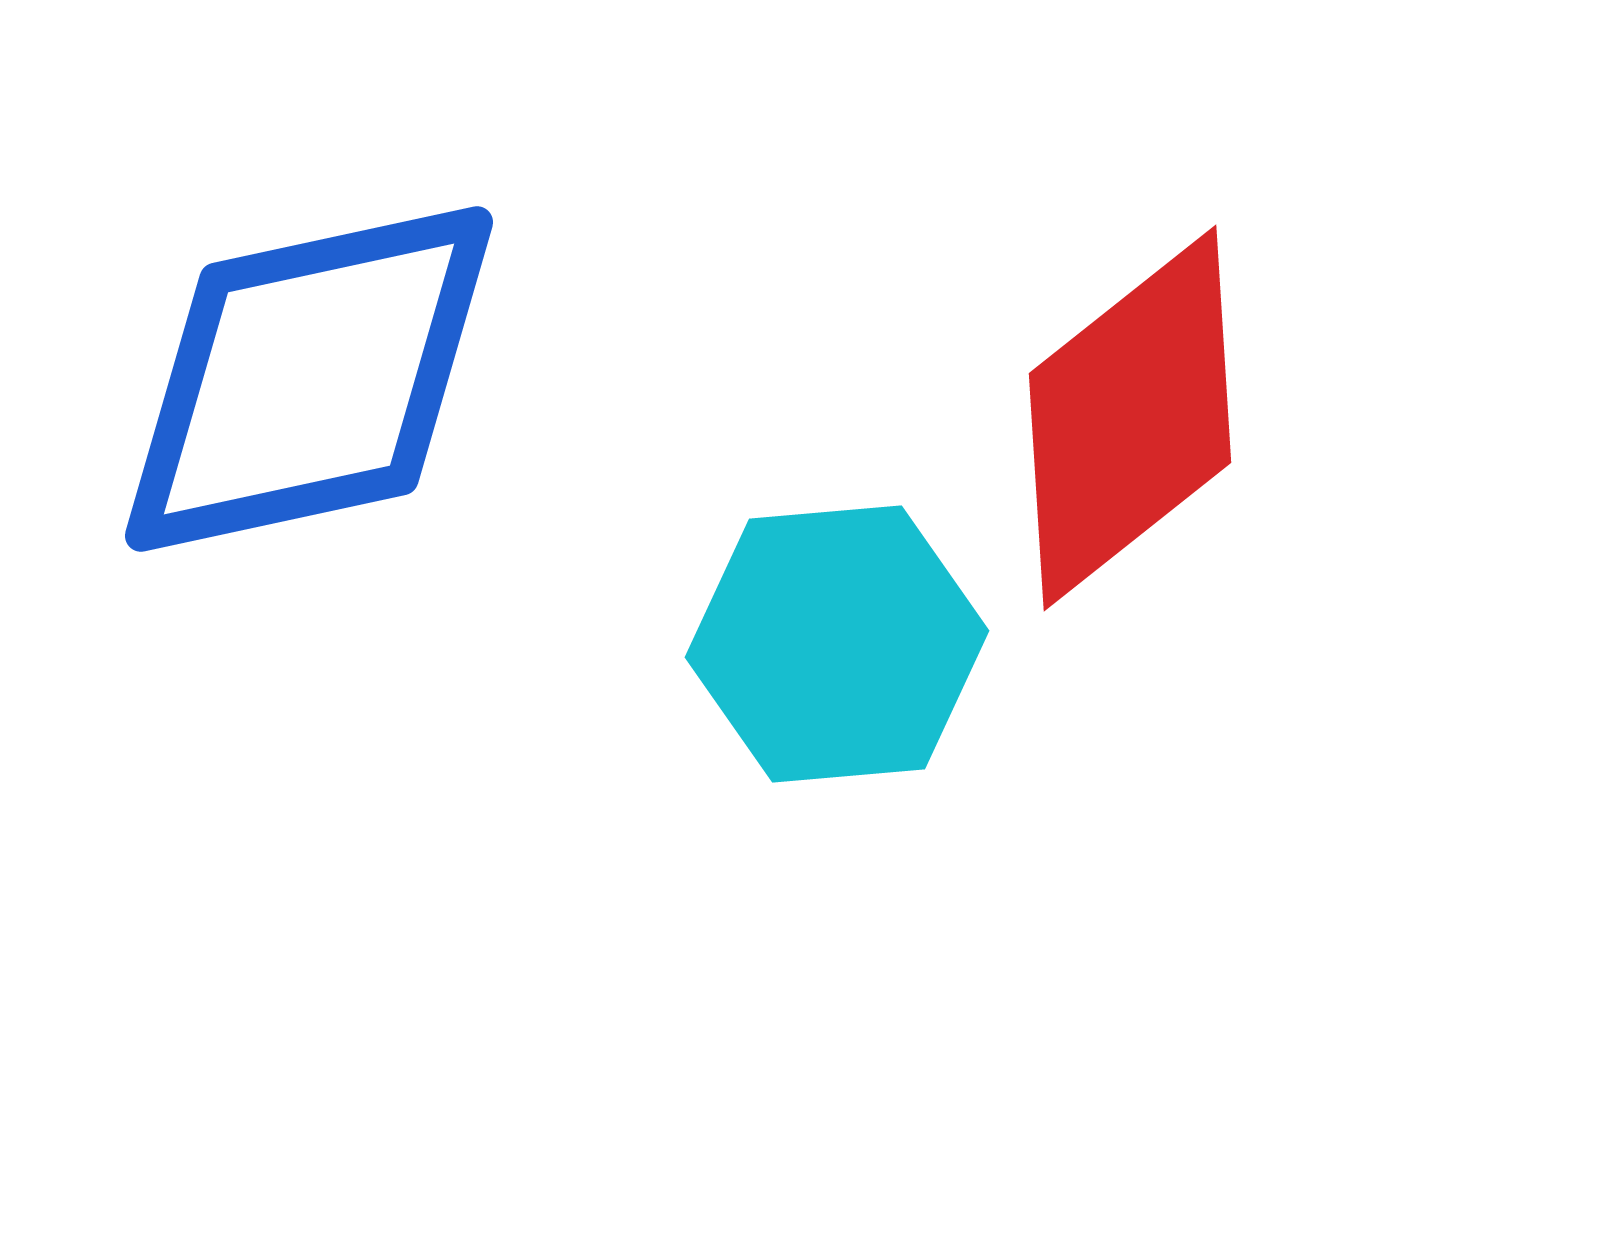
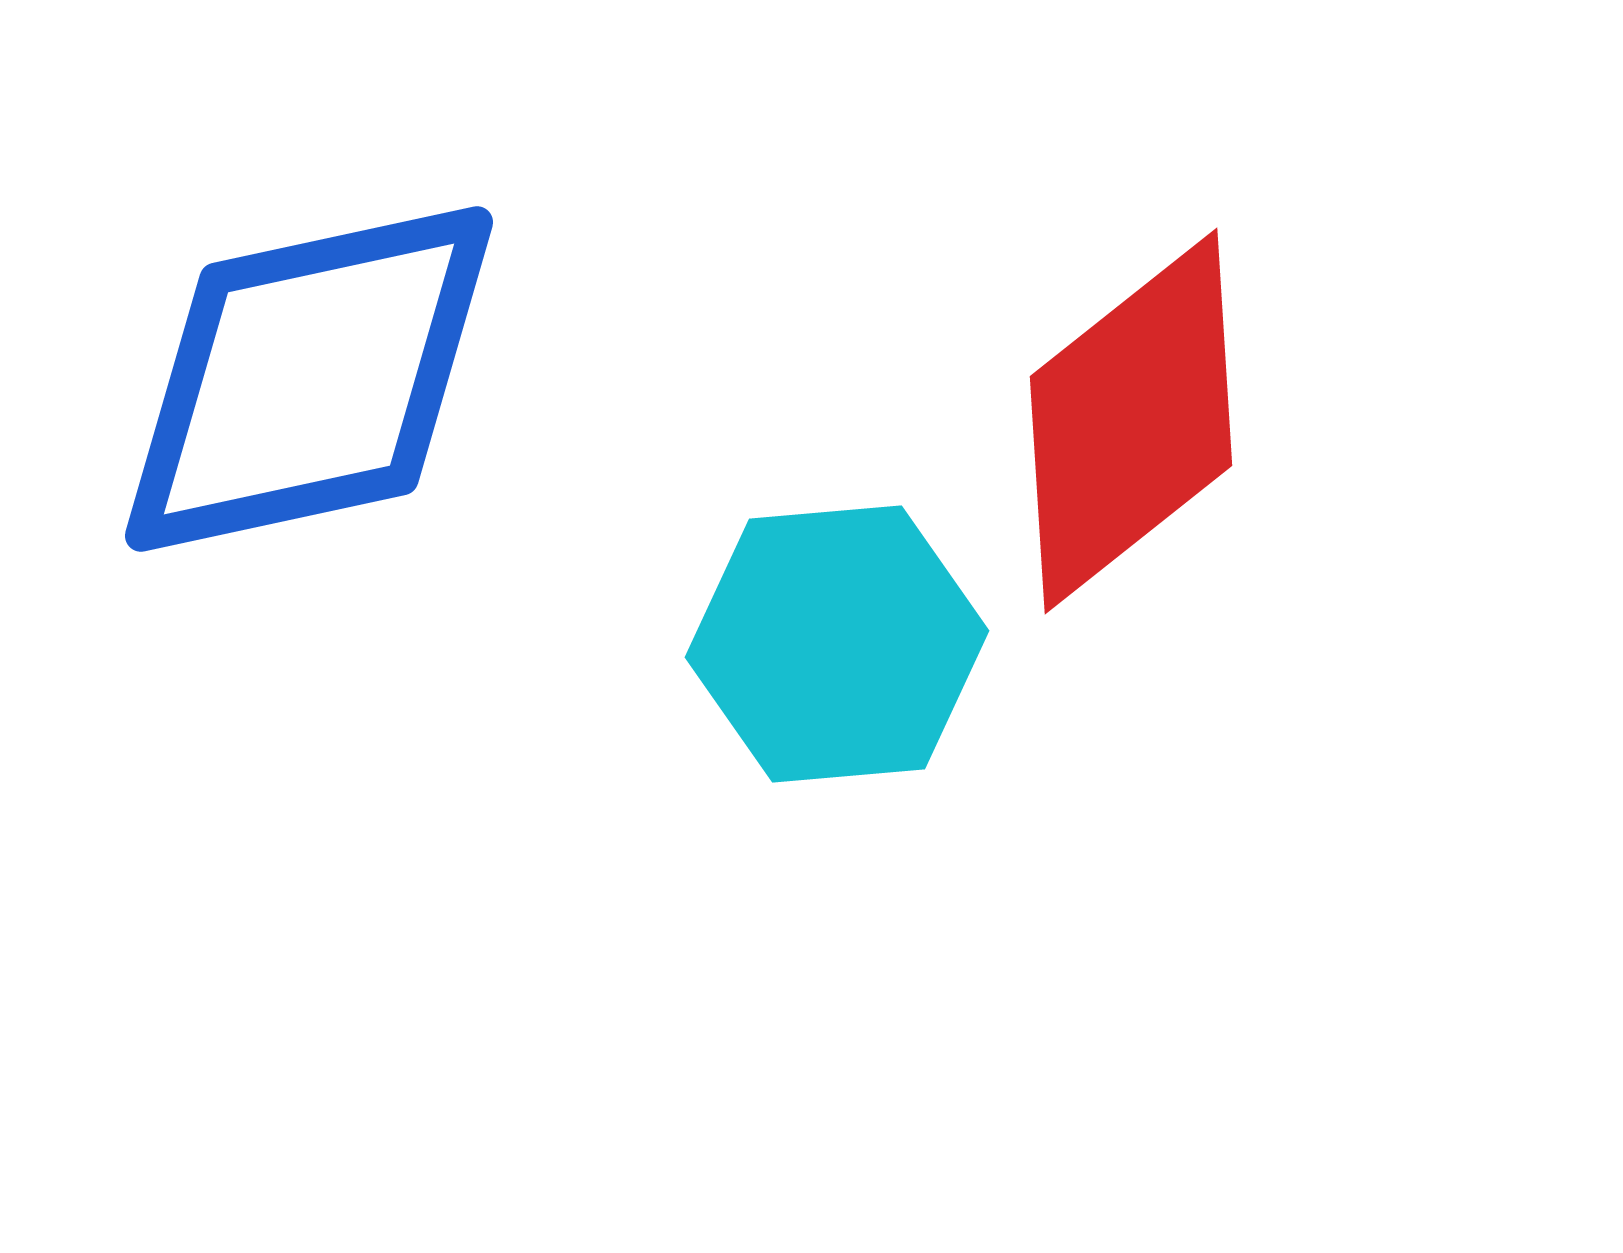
red diamond: moved 1 px right, 3 px down
